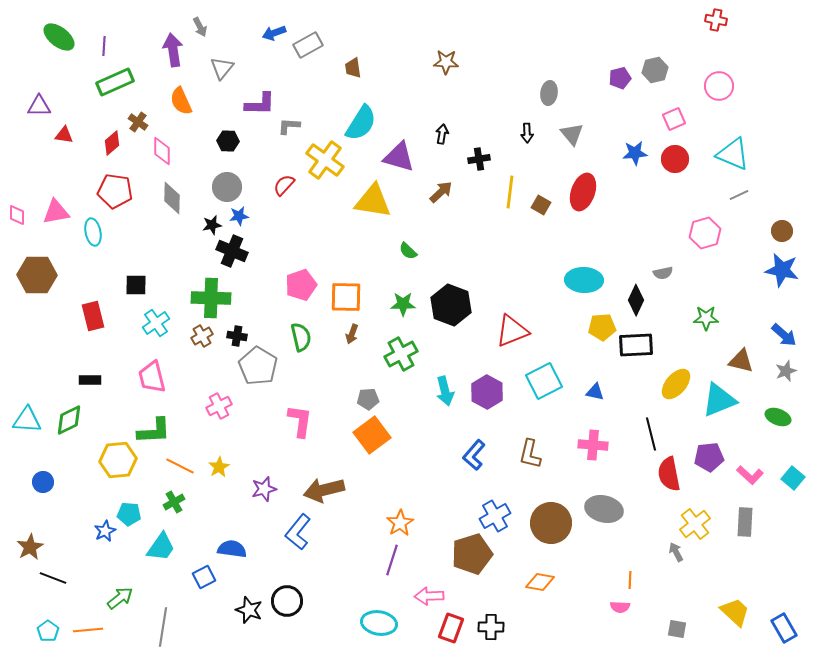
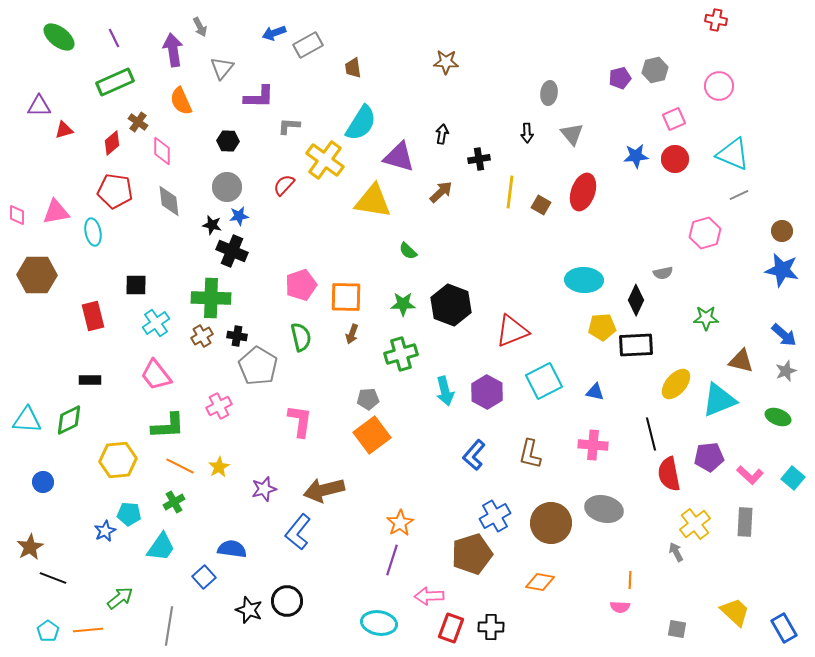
purple line at (104, 46): moved 10 px right, 8 px up; rotated 30 degrees counterclockwise
purple L-shape at (260, 104): moved 1 px left, 7 px up
red triangle at (64, 135): moved 5 px up; rotated 24 degrees counterclockwise
blue star at (635, 153): moved 1 px right, 3 px down
gray diamond at (172, 198): moved 3 px left, 3 px down; rotated 8 degrees counterclockwise
black star at (212, 225): rotated 24 degrees clockwise
green cross at (401, 354): rotated 12 degrees clockwise
pink trapezoid at (152, 377): moved 4 px right, 2 px up; rotated 24 degrees counterclockwise
green L-shape at (154, 431): moved 14 px right, 5 px up
blue square at (204, 577): rotated 15 degrees counterclockwise
gray line at (163, 627): moved 6 px right, 1 px up
